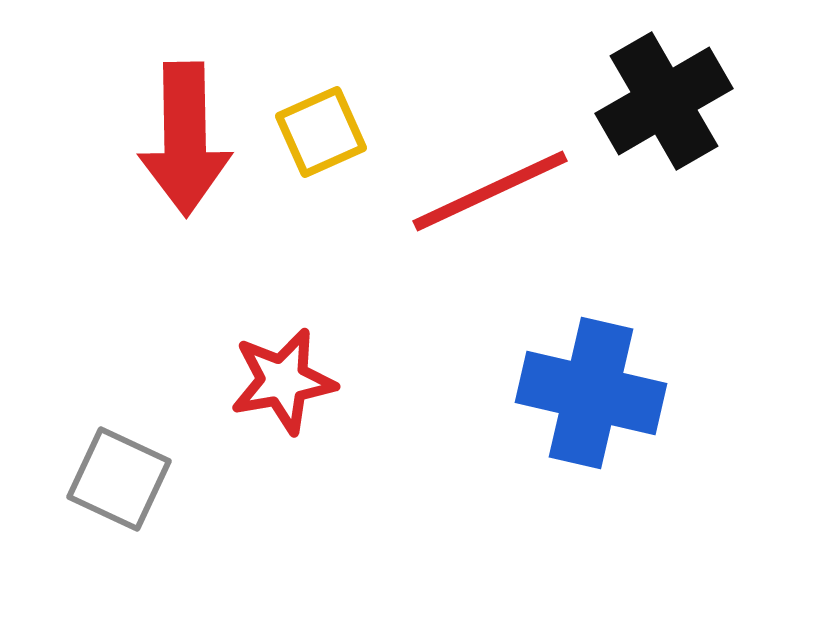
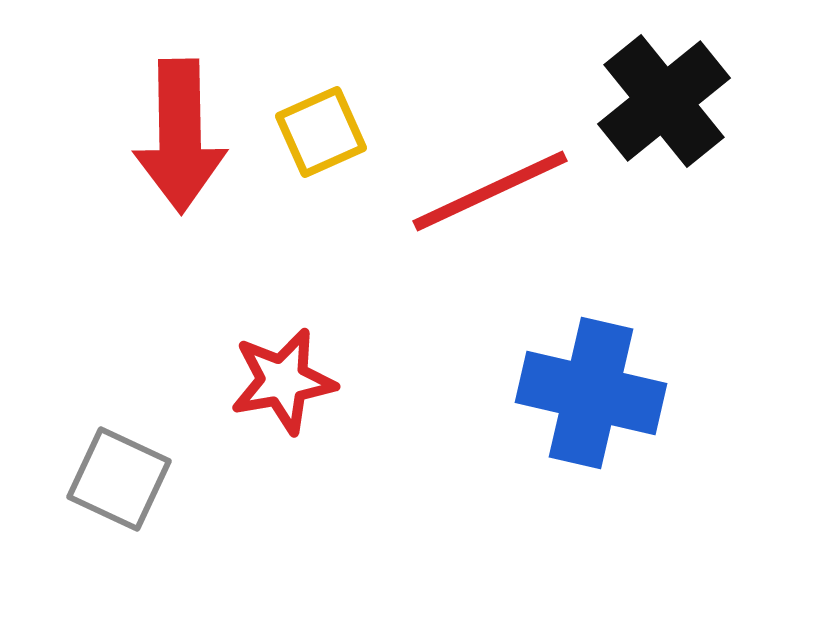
black cross: rotated 9 degrees counterclockwise
red arrow: moved 5 px left, 3 px up
